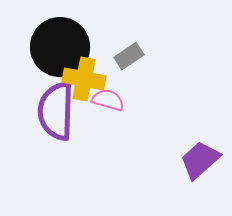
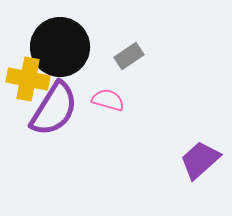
yellow cross: moved 56 px left
purple semicircle: moved 2 px left, 2 px up; rotated 150 degrees counterclockwise
